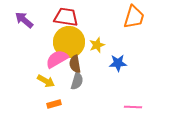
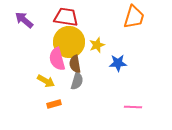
pink semicircle: rotated 75 degrees counterclockwise
